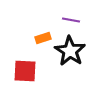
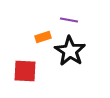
purple line: moved 2 px left
orange rectangle: moved 1 px up
